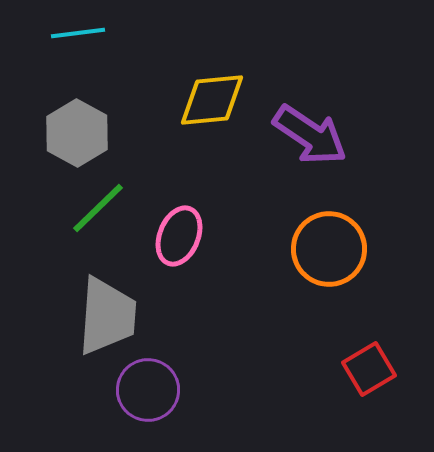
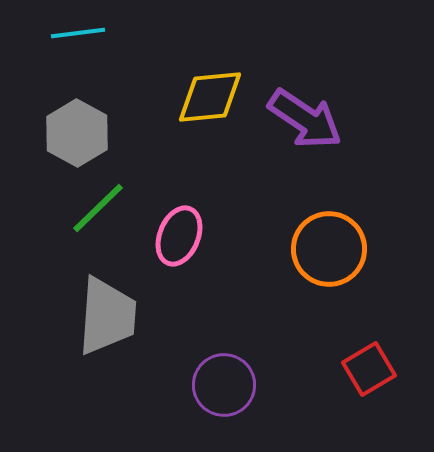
yellow diamond: moved 2 px left, 3 px up
purple arrow: moved 5 px left, 16 px up
purple circle: moved 76 px right, 5 px up
